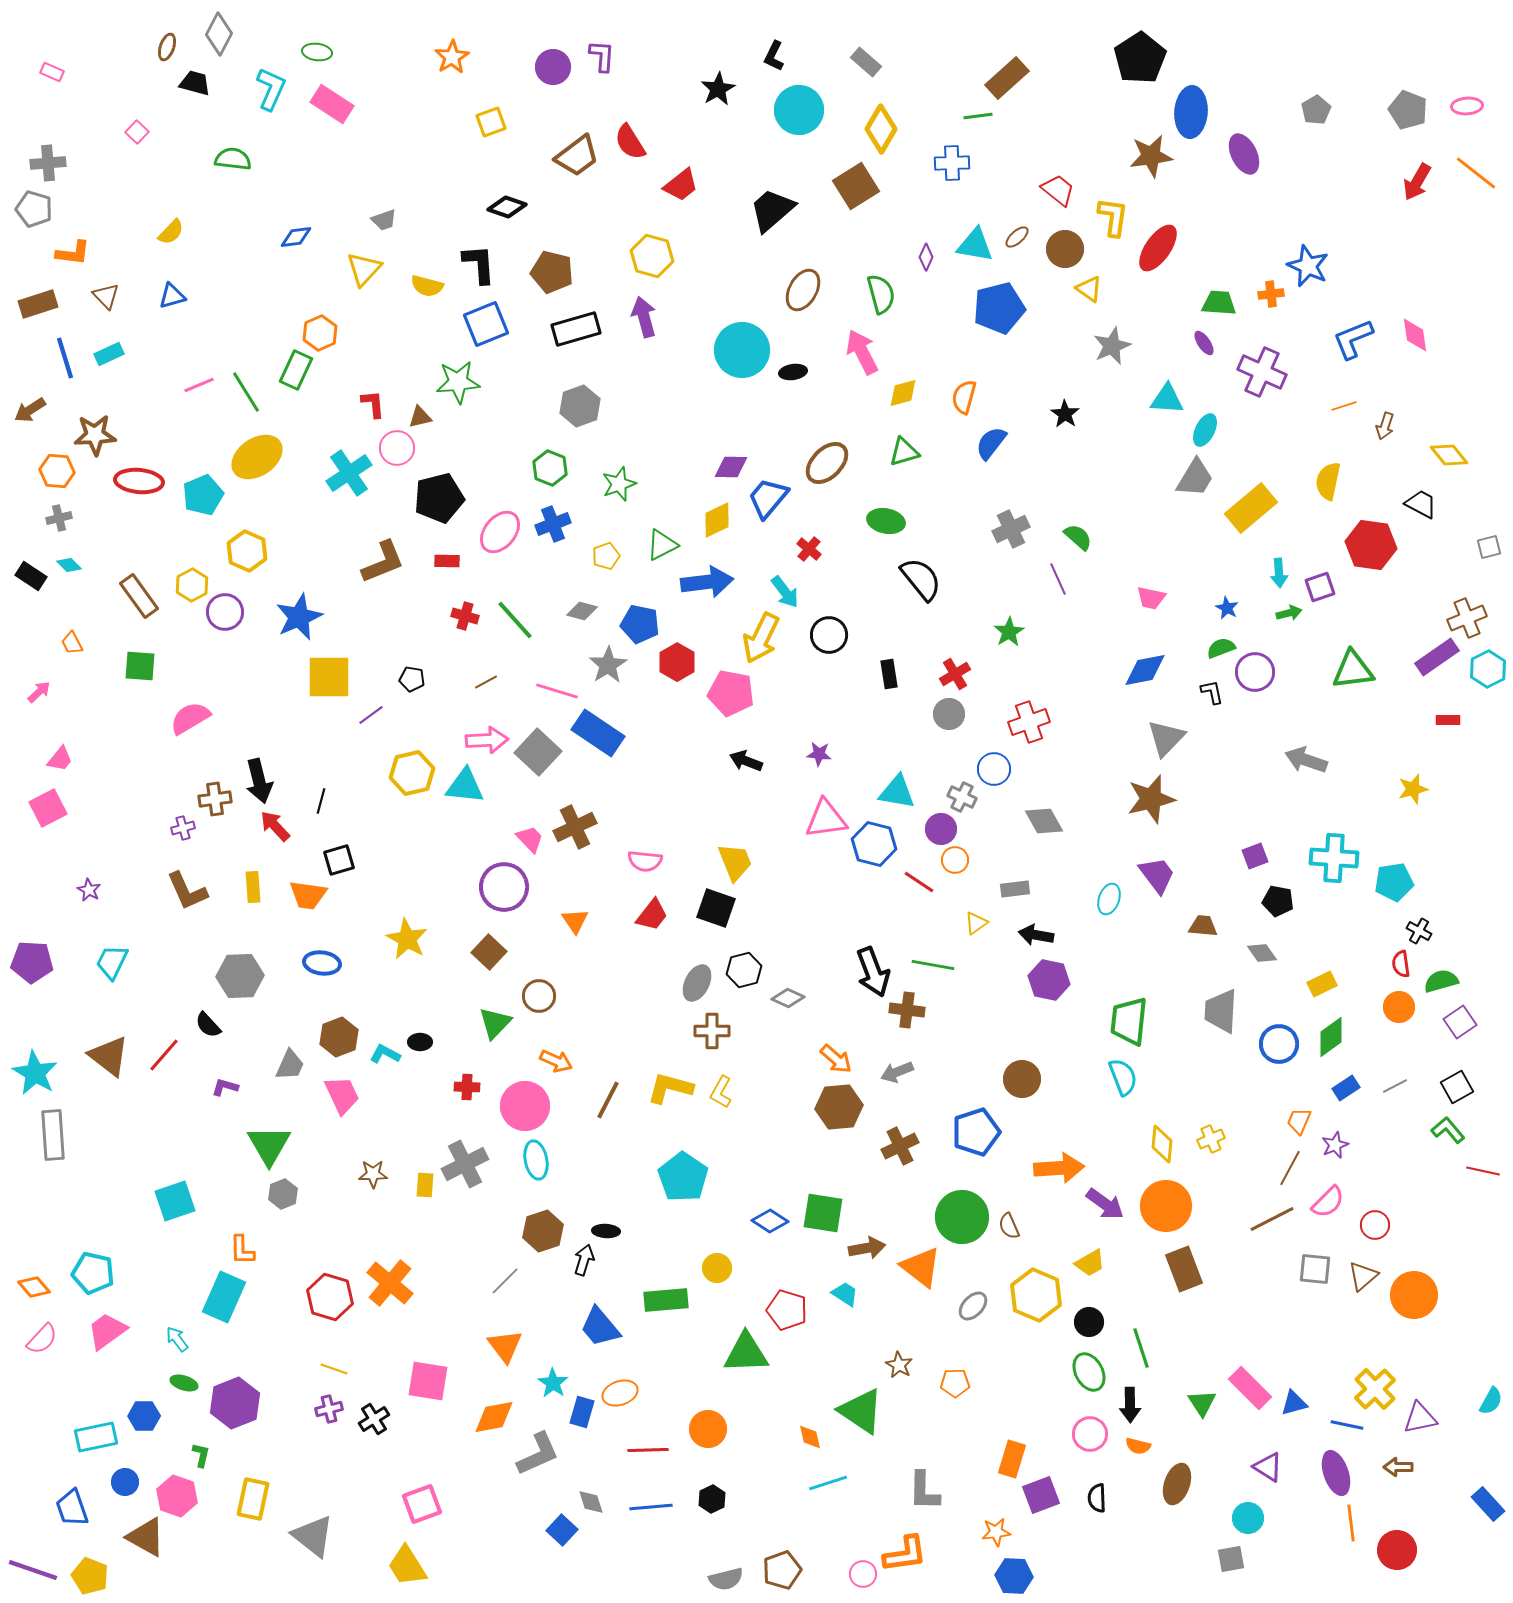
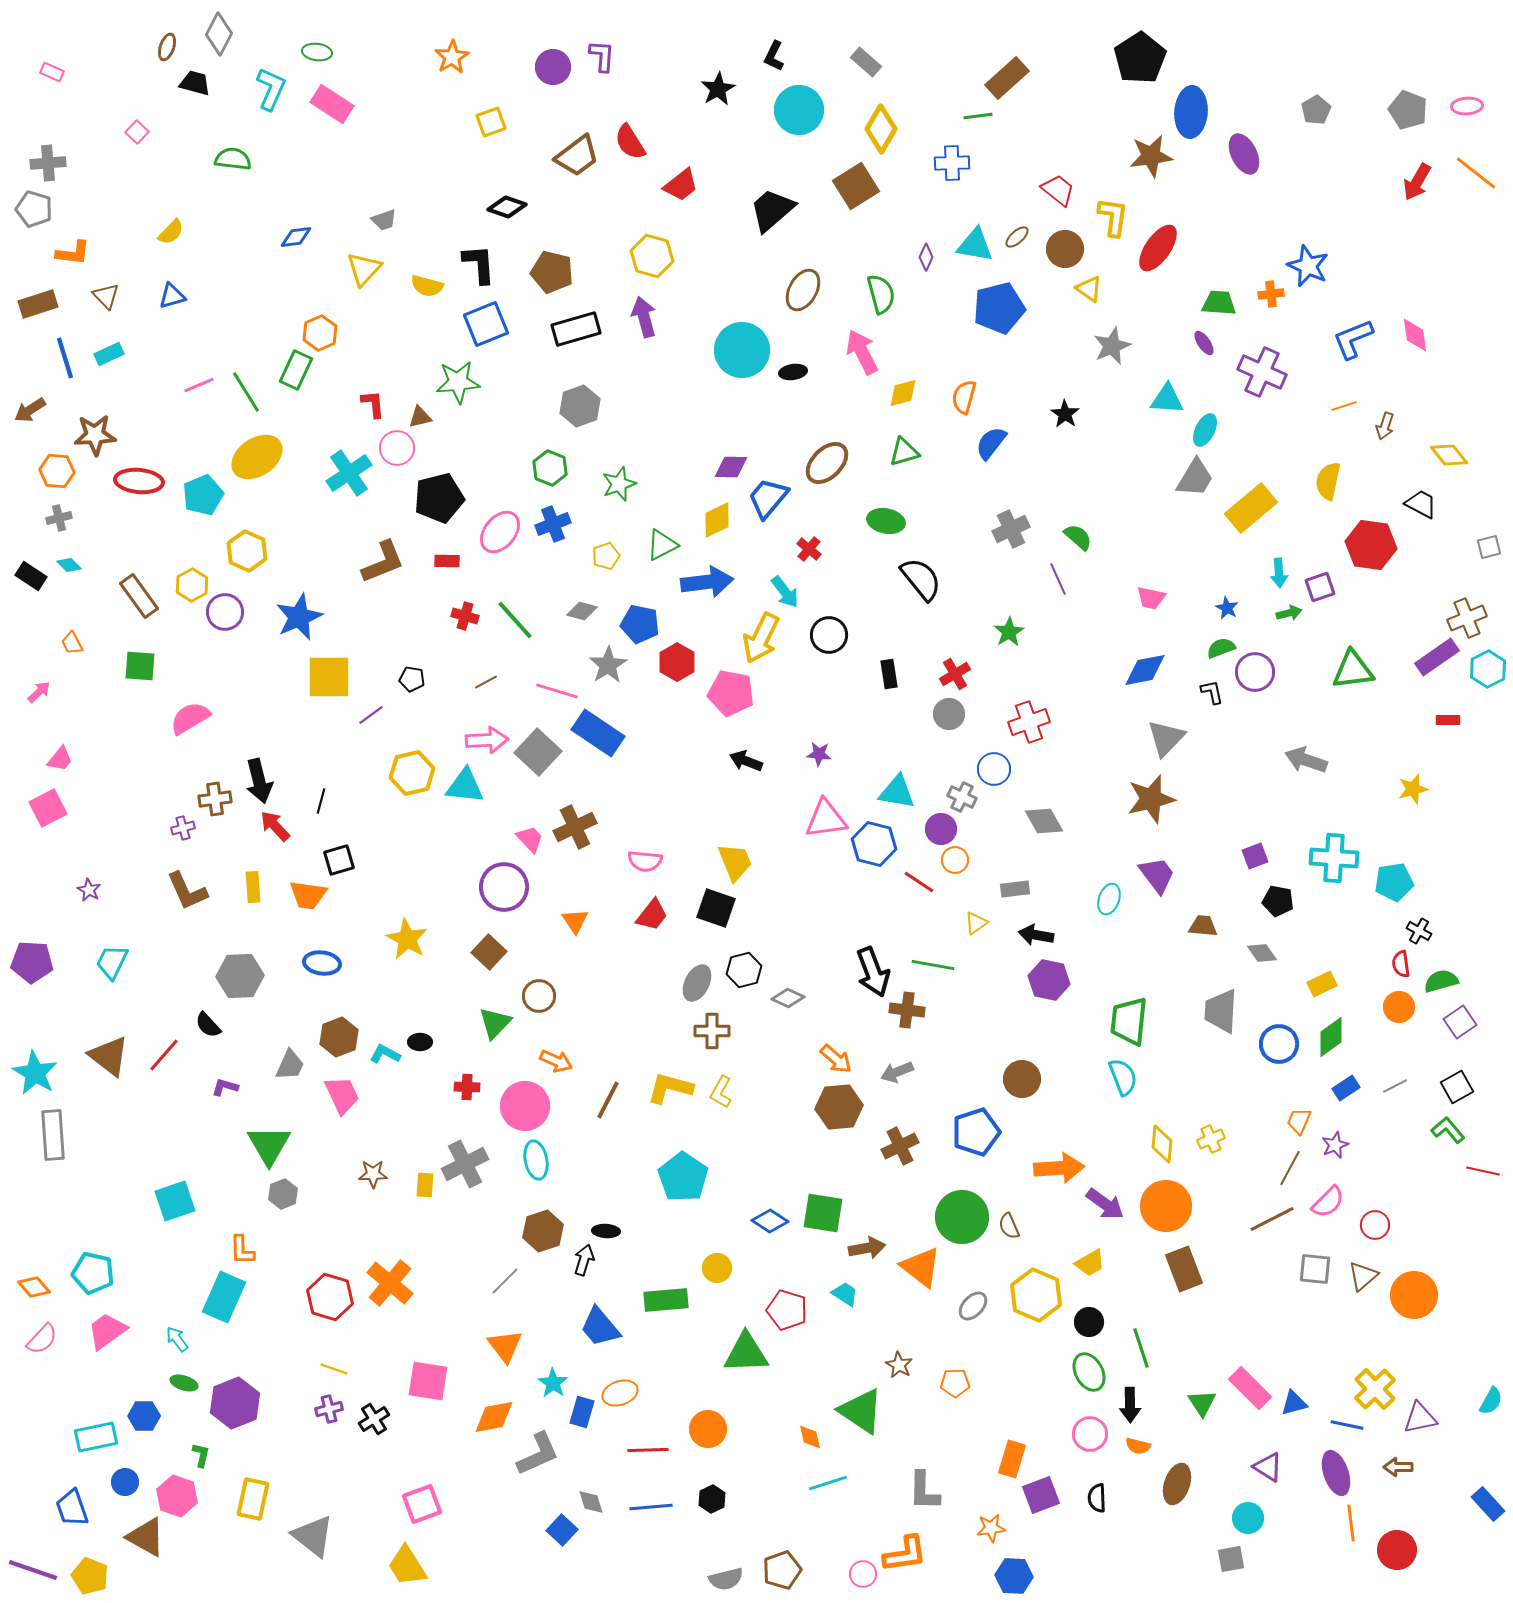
orange star at (996, 1532): moved 5 px left, 4 px up
